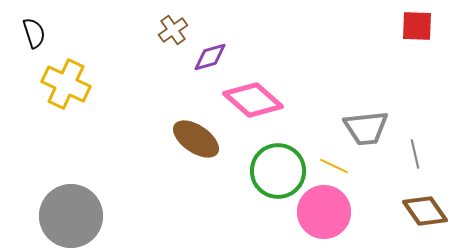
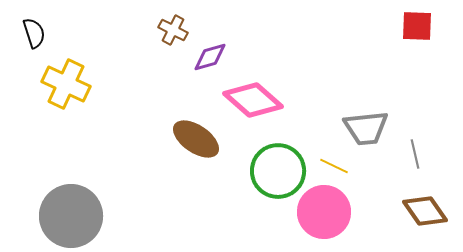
brown cross: rotated 28 degrees counterclockwise
